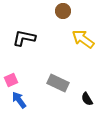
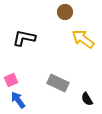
brown circle: moved 2 px right, 1 px down
blue arrow: moved 1 px left
